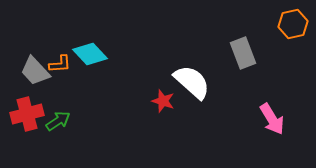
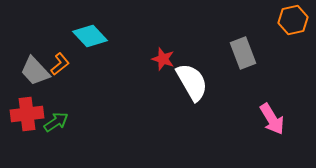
orange hexagon: moved 4 px up
cyan diamond: moved 18 px up
orange L-shape: rotated 35 degrees counterclockwise
white semicircle: rotated 18 degrees clockwise
red star: moved 42 px up
red cross: rotated 8 degrees clockwise
green arrow: moved 2 px left, 1 px down
